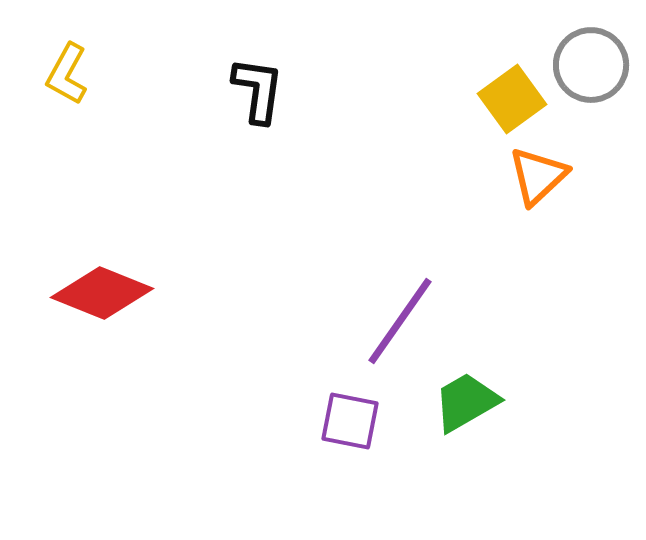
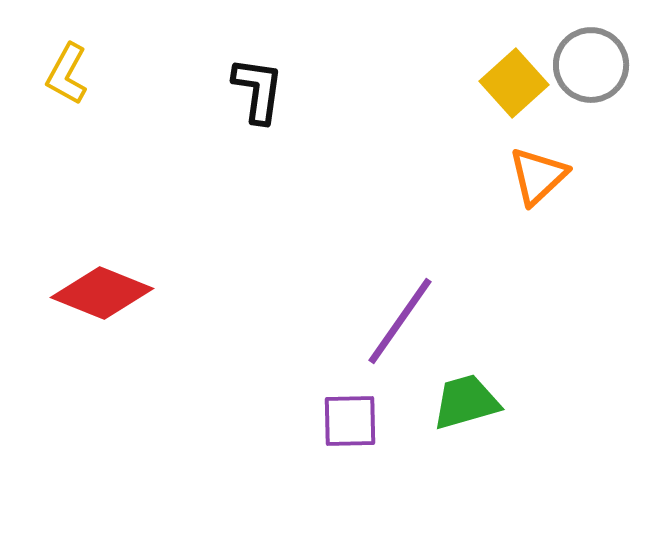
yellow square: moved 2 px right, 16 px up; rotated 6 degrees counterclockwise
green trapezoid: rotated 14 degrees clockwise
purple square: rotated 12 degrees counterclockwise
